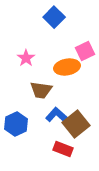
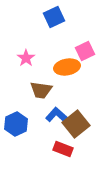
blue square: rotated 20 degrees clockwise
